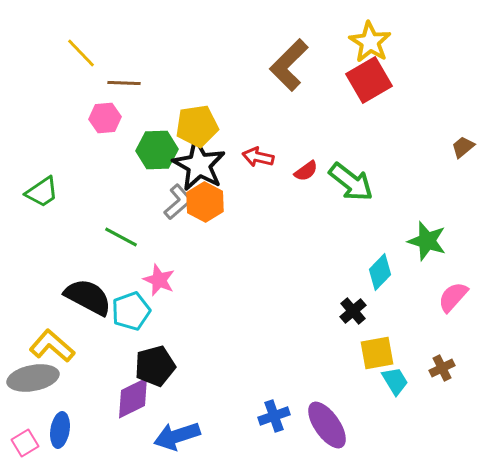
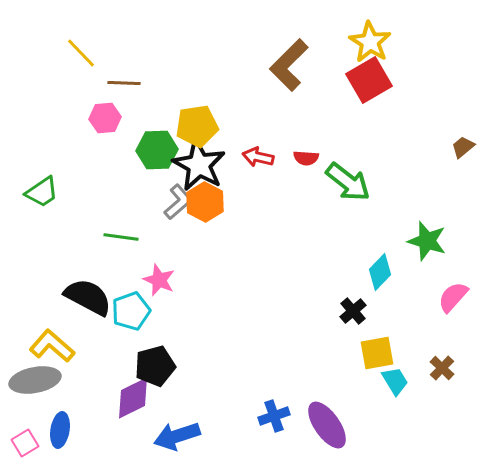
red semicircle: moved 13 px up; rotated 40 degrees clockwise
green arrow: moved 3 px left
green line: rotated 20 degrees counterclockwise
brown cross: rotated 20 degrees counterclockwise
gray ellipse: moved 2 px right, 2 px down
